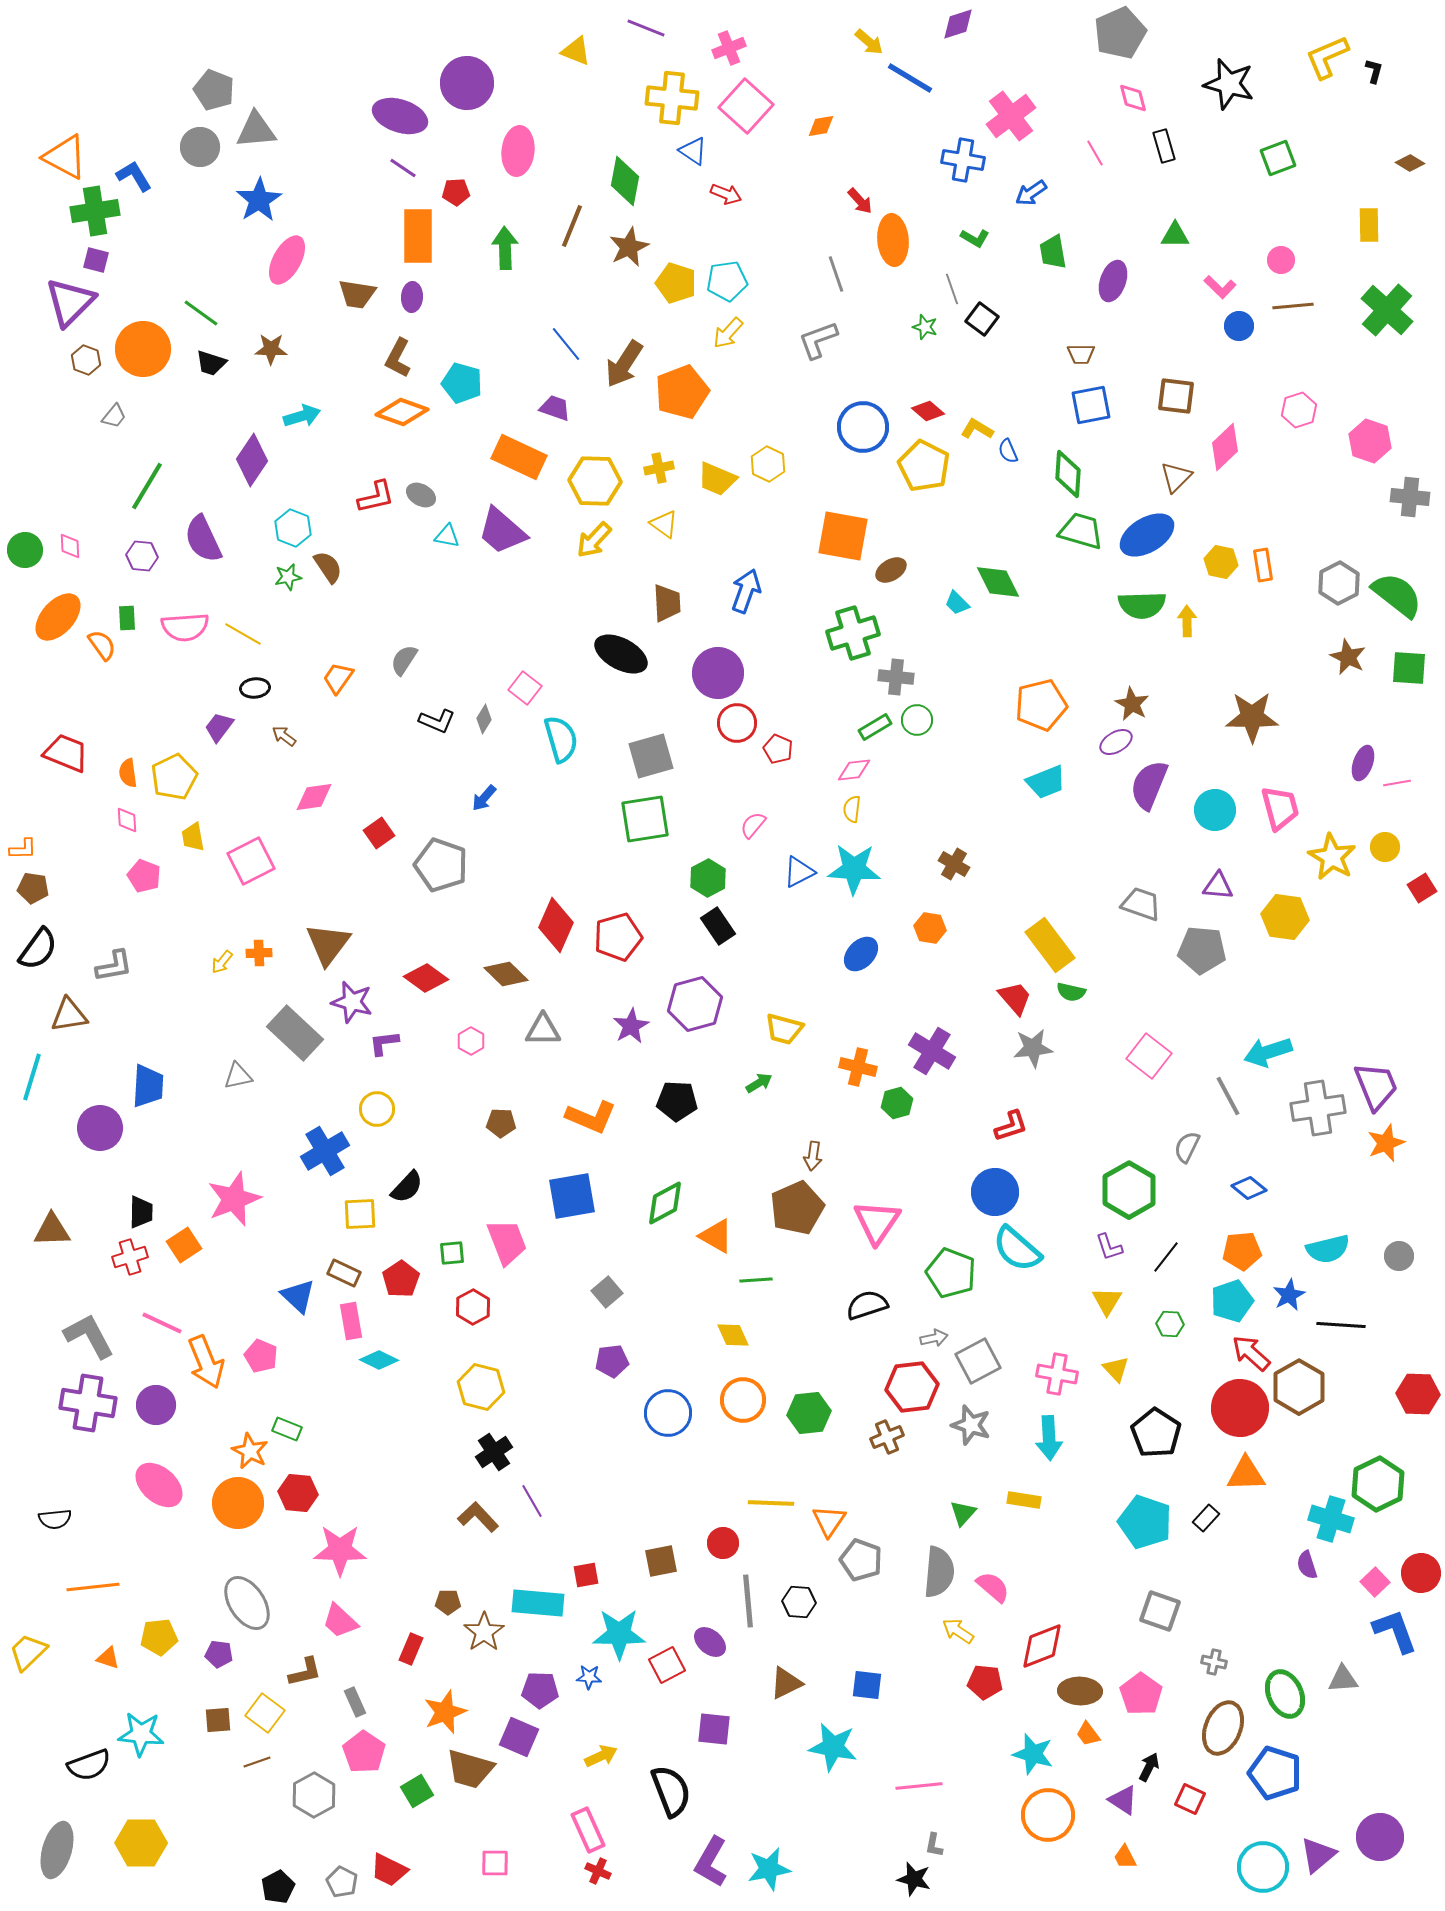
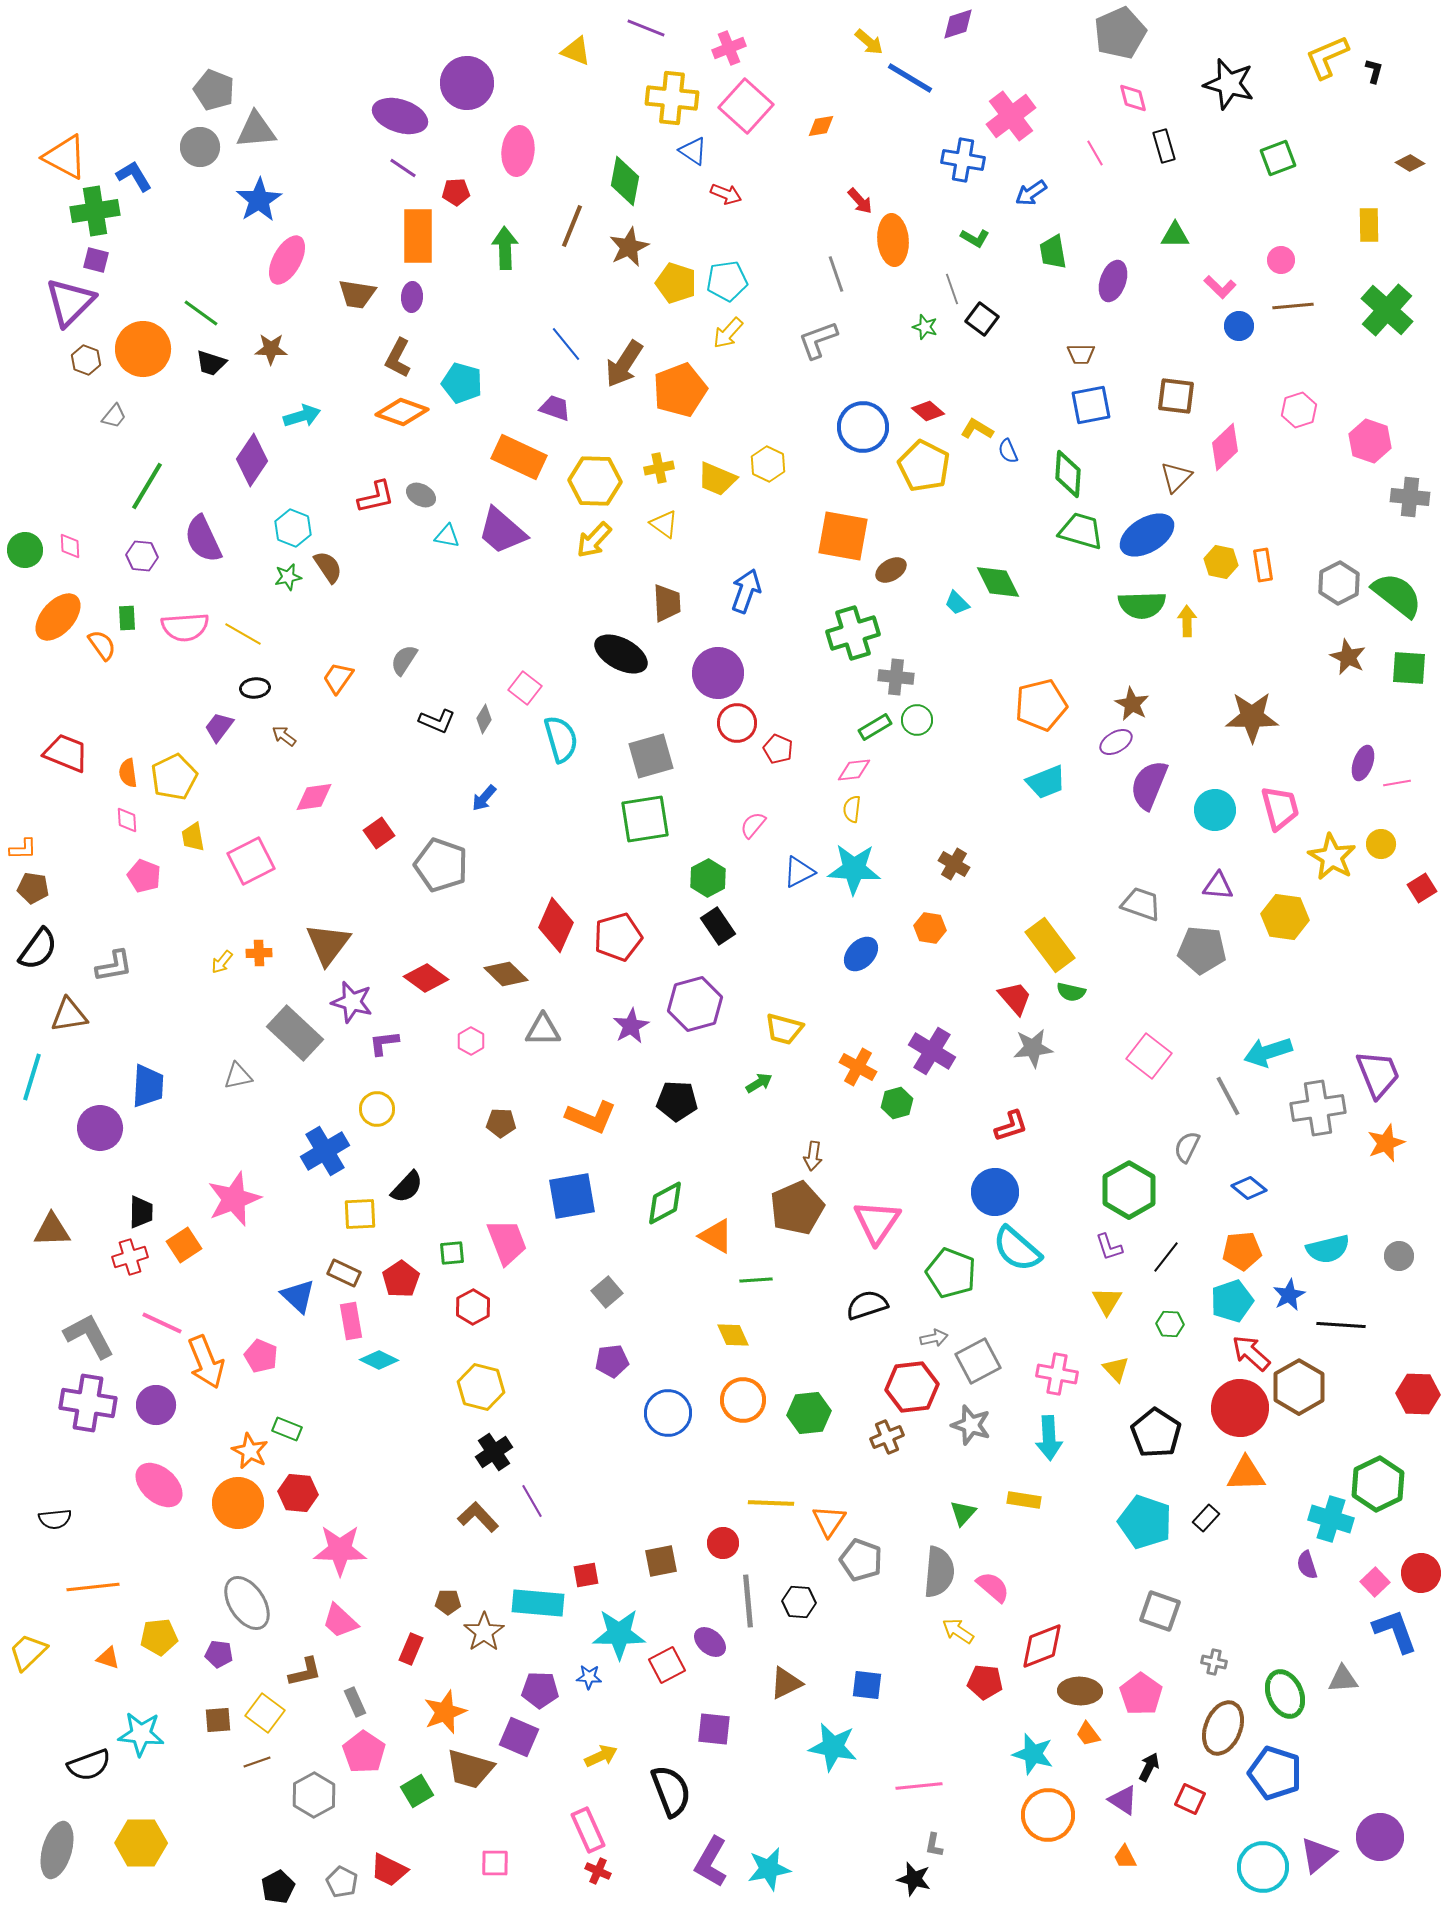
orange pentagon at (682, 392): moved 2 px left, 2 px up
yellow circle at (1385, 847): moved 4 px left, 3 px up
orange cross at (858, 1067): rotated 15 degrees clockwise
purple trapezoid at (1376, 1086): moved 2 px right, 12 px up
